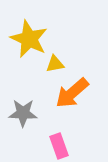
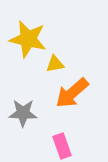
yellow star: moved 1 px left; rotated 12 degrees counterclockwise
pink rectangle: moved 3 px right
